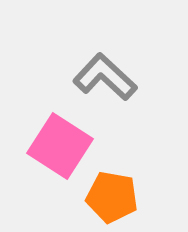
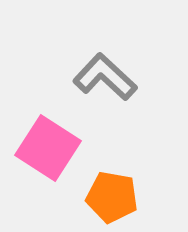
pink square: moved 12 px left, 2 px down
